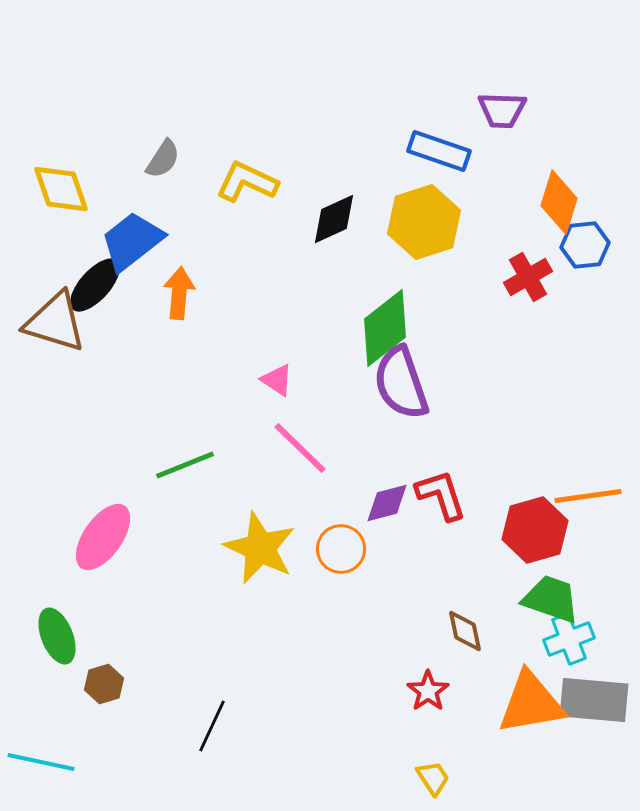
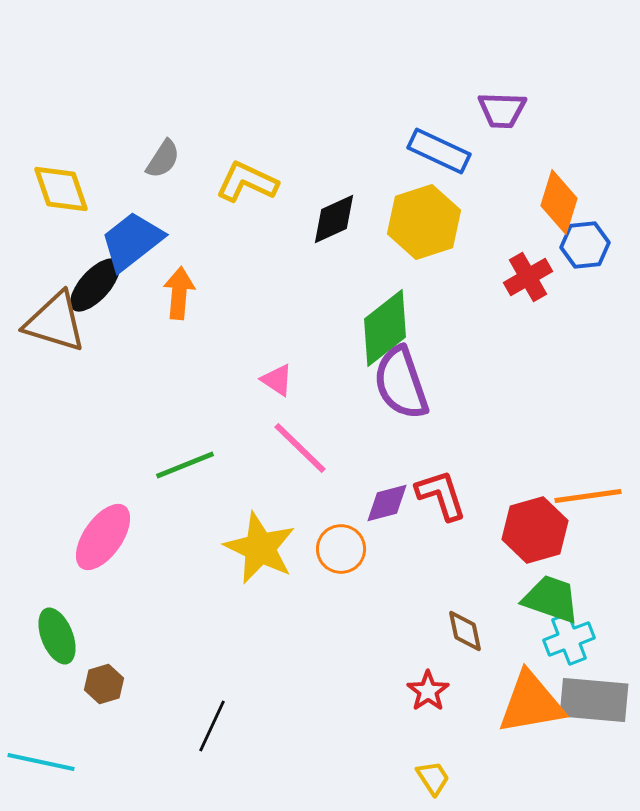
blue rectangle: rotated 6 degrees clockwise
